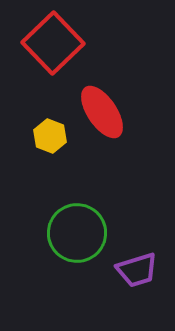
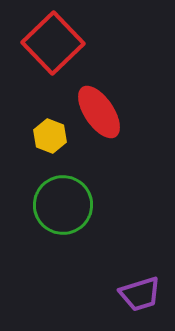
red ellipse: moved 3 px left
green circle: moved 14 px left, 28 px up
purple trapezoid: moved 3 px right, 24 px down
